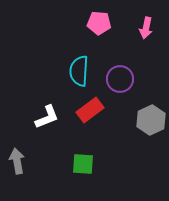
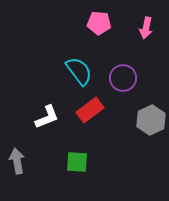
cyan semicircle: rotated 140 degrees clockwise
purple circle: moved 3 px right, 1 px up
green square: moved 6 px left, 2 px up
